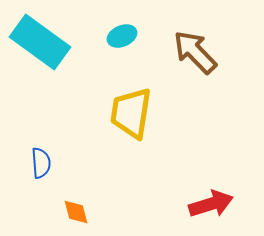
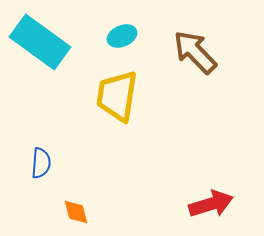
yellow trapezoid: moved 14 px left, 17 px up
blue semicircle: rotated 8 degrees clockwise
